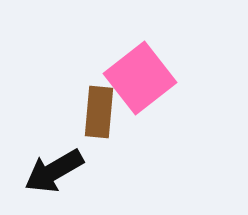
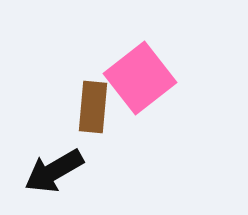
brown rectangle: moved 6 px left, 5 px up
